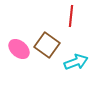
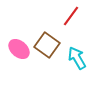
red line: rotated 30 degrees clockwise
cyan arrow: moved 1 px right, 4 px up; rotated 100 degrees counterclockwise
